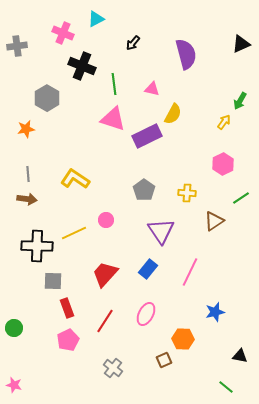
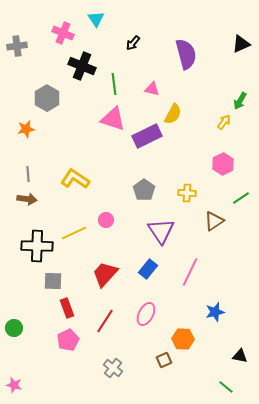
cyan triangle at (96, 19): rotated 36 degrees counterclockwise
